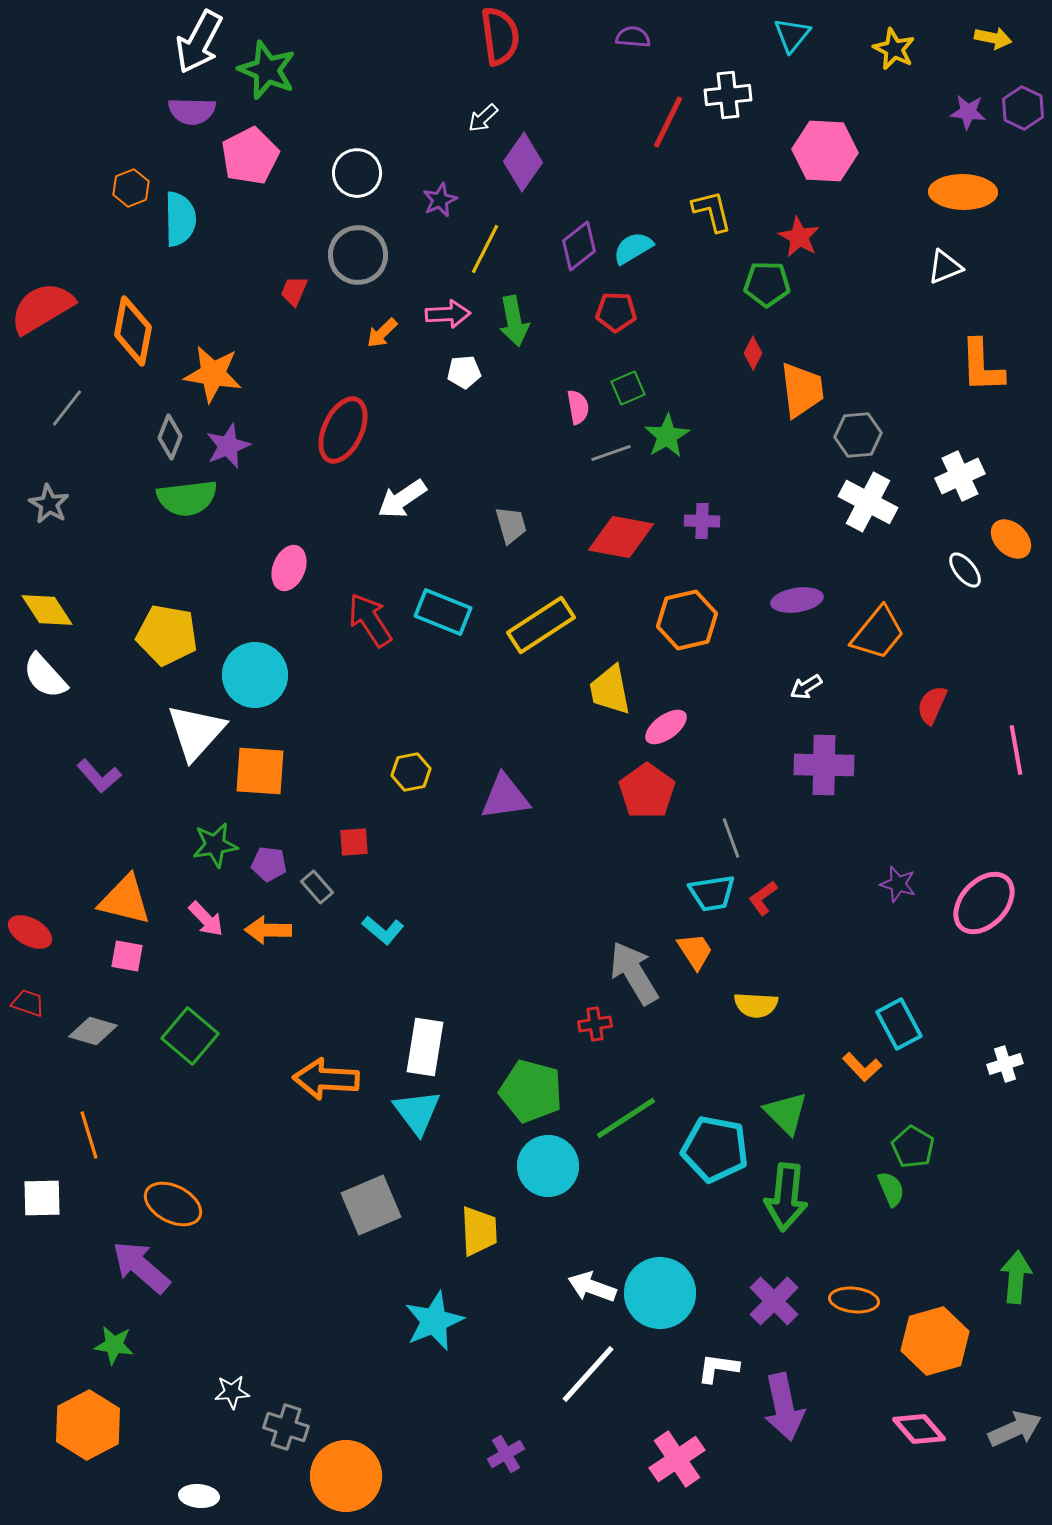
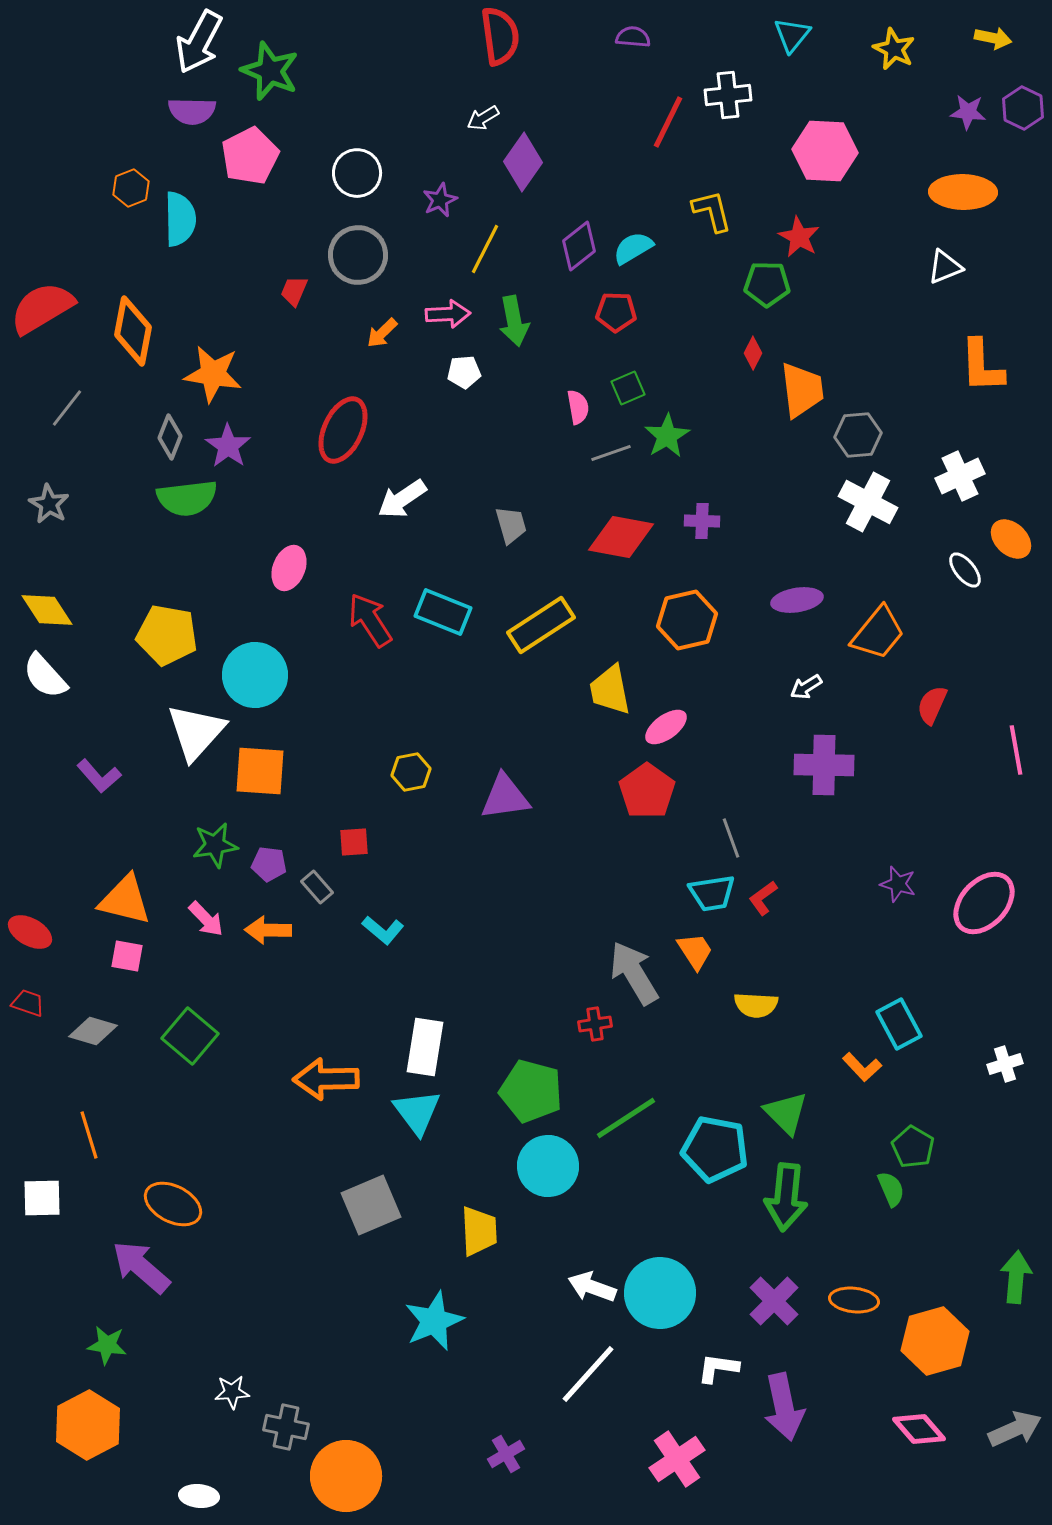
green star at (267, 70): moved 3 px right, 1 px down
white arrow at (483, 118): rotated 12 degrees clockwise
purple star at (228, 446): rotated 15 degrees counterclockwise
orange arrow at (326, 1079): rotated 4 degrees counterclockwise
green star at (114, 1345): moved 7 px left
gray cross at (286, 1427): rotated 6 degrees counterclockwise
